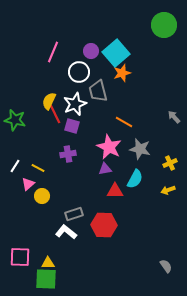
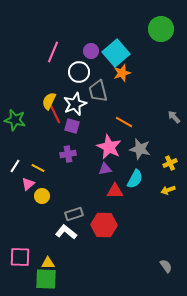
green circle: moved 3 px left, 4 px down
